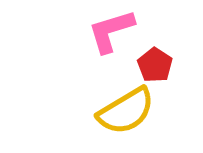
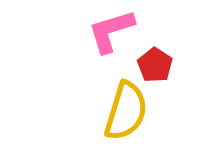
yellow semicircle: rotated 42 degrees counterclockwise
